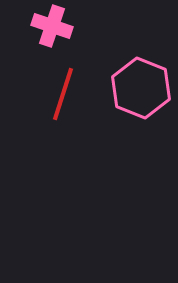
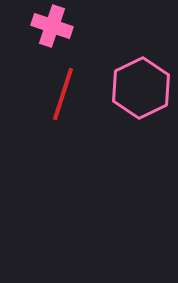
pink hexagon: rotated 12 degrees clockwise
